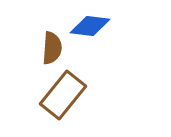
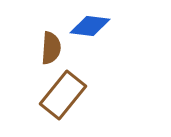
brown semicircle: moved 1 px left
